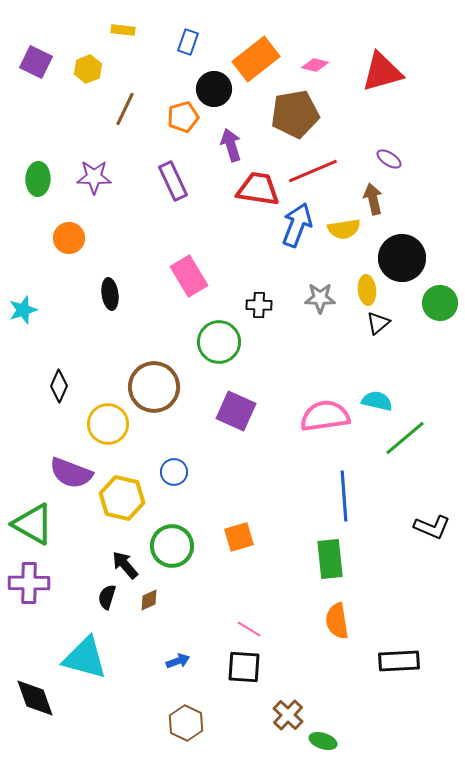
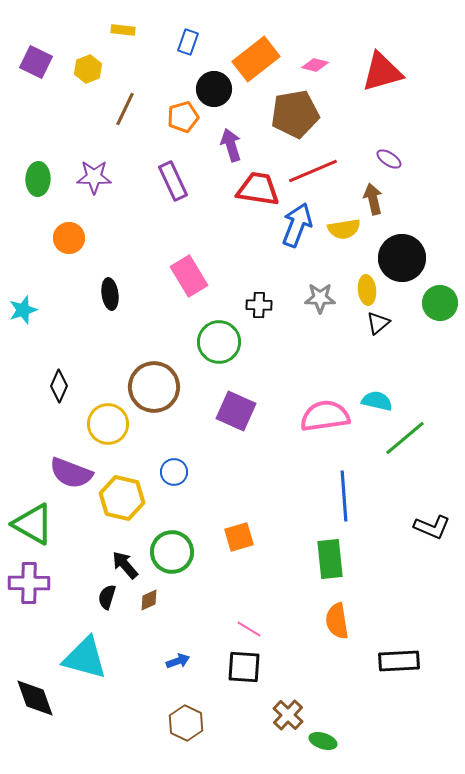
green circle at (172, 546): moved 6 px down
